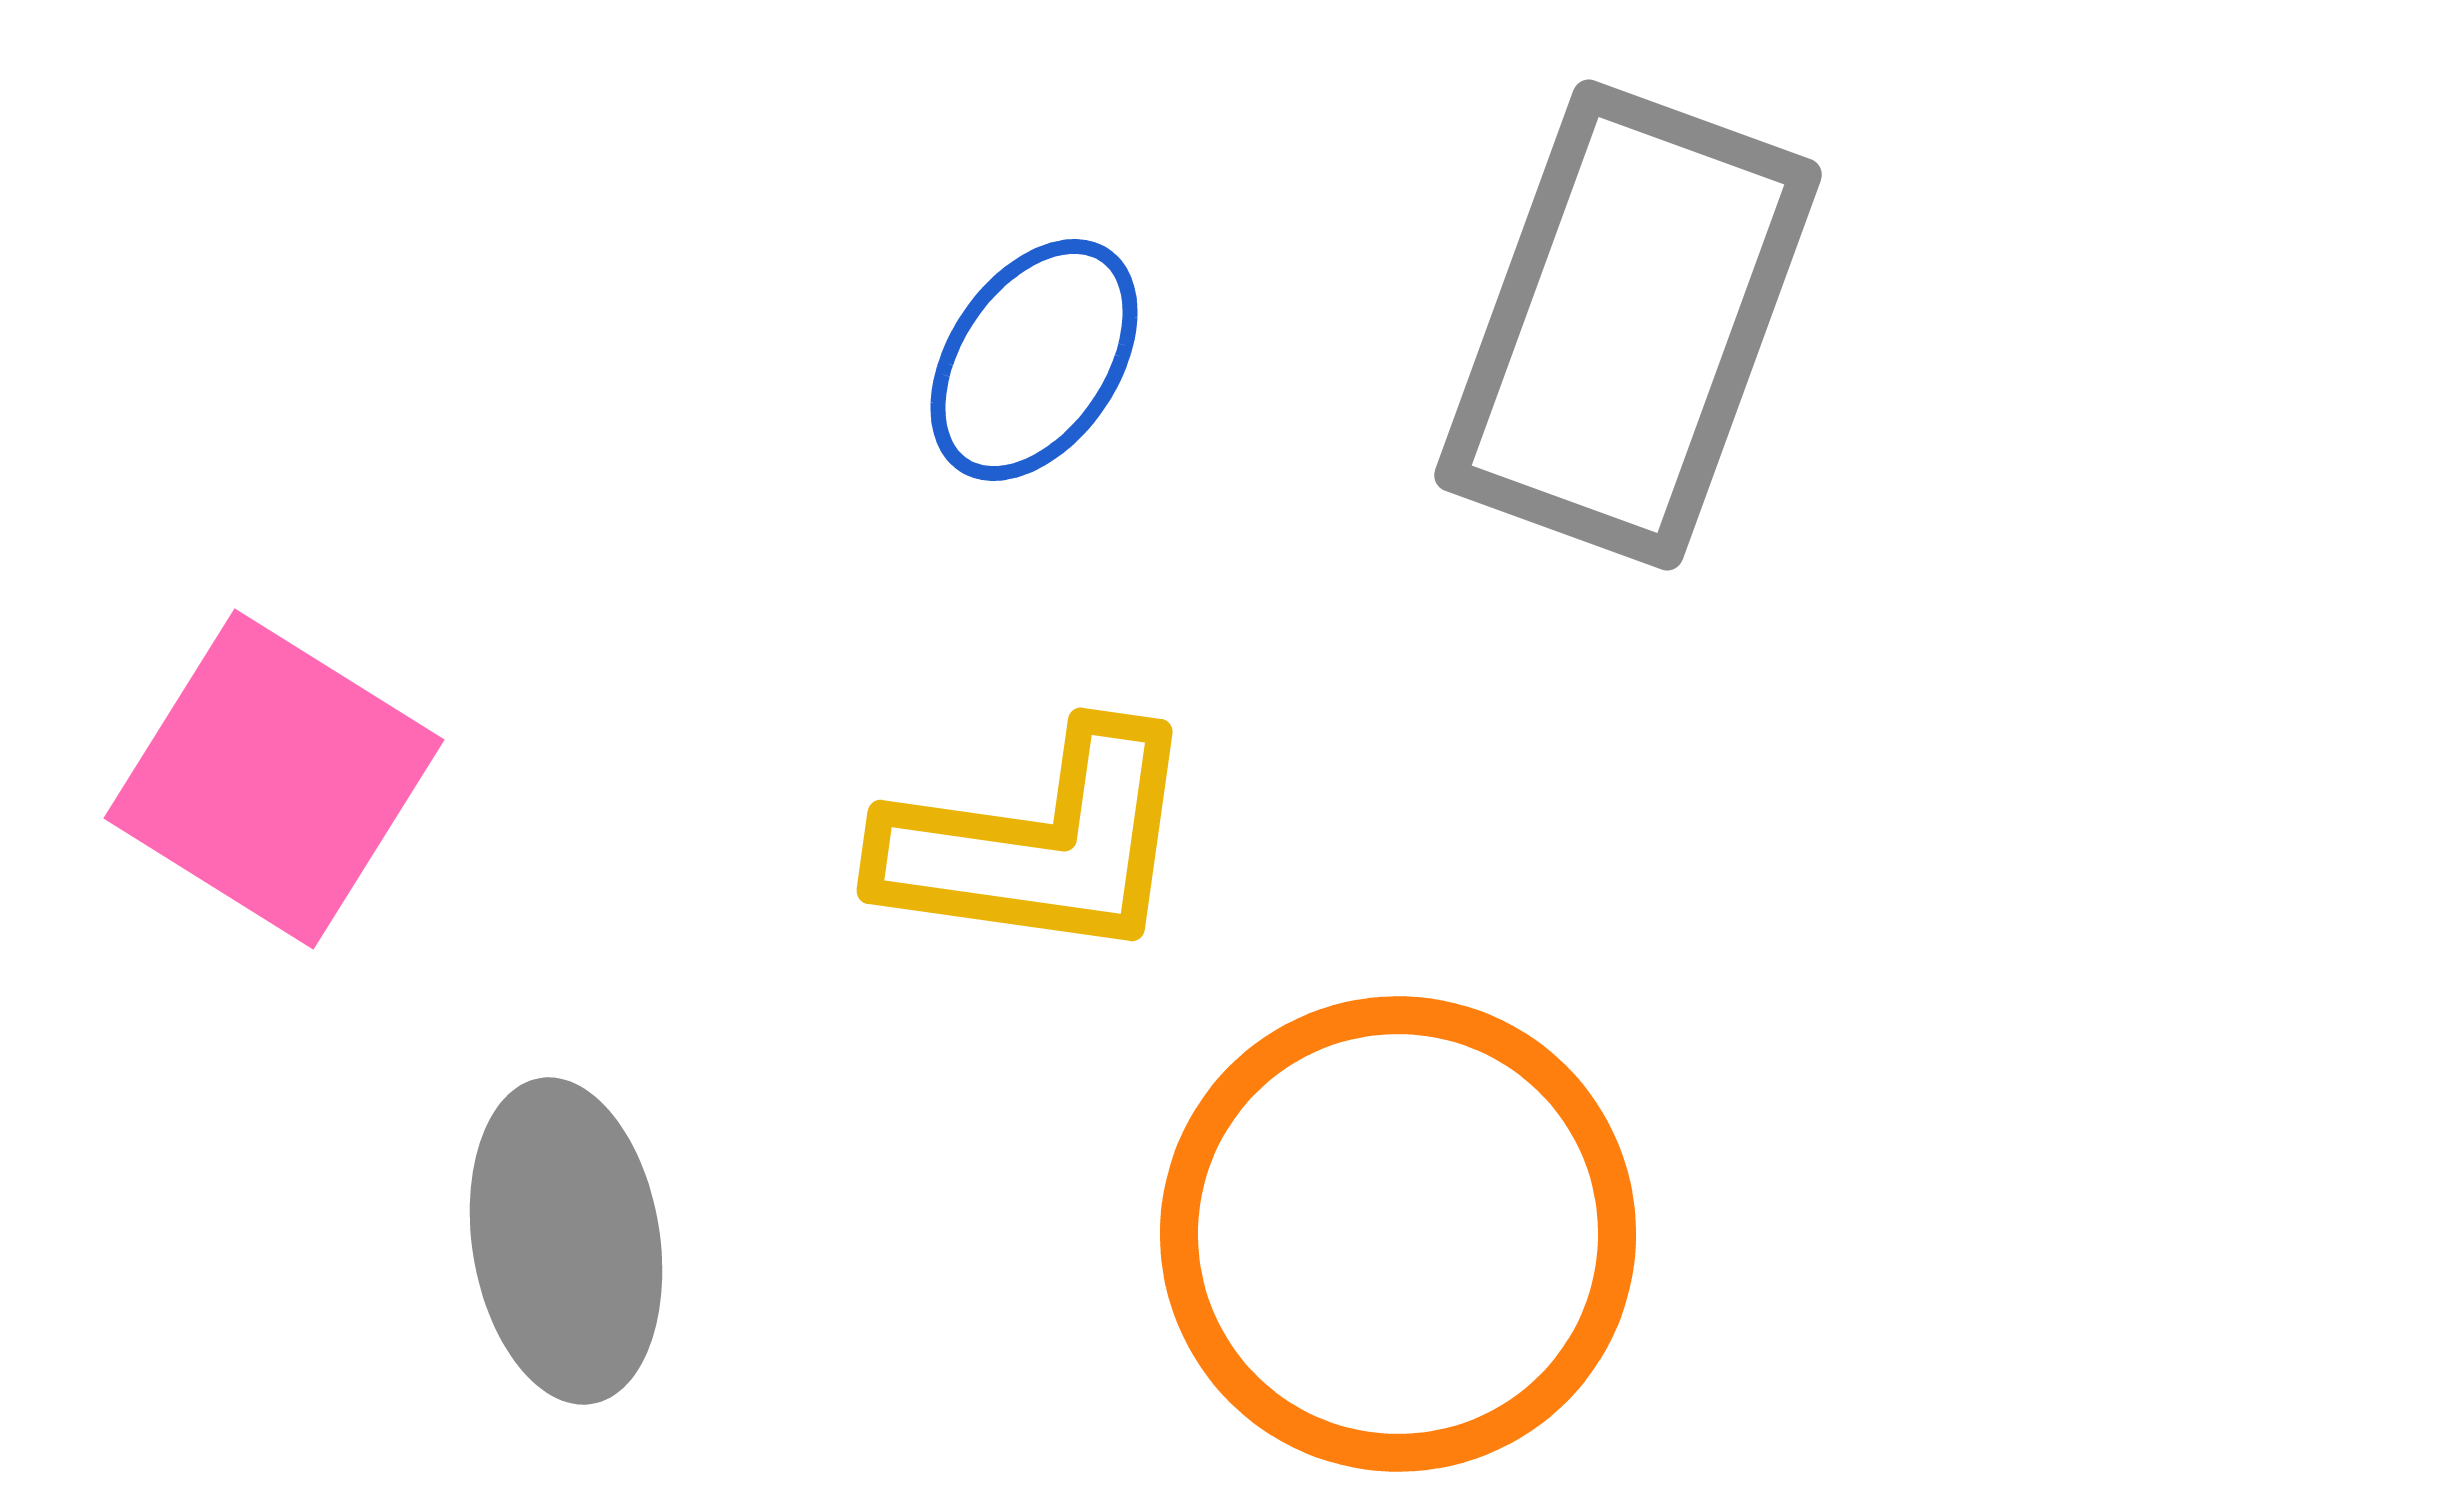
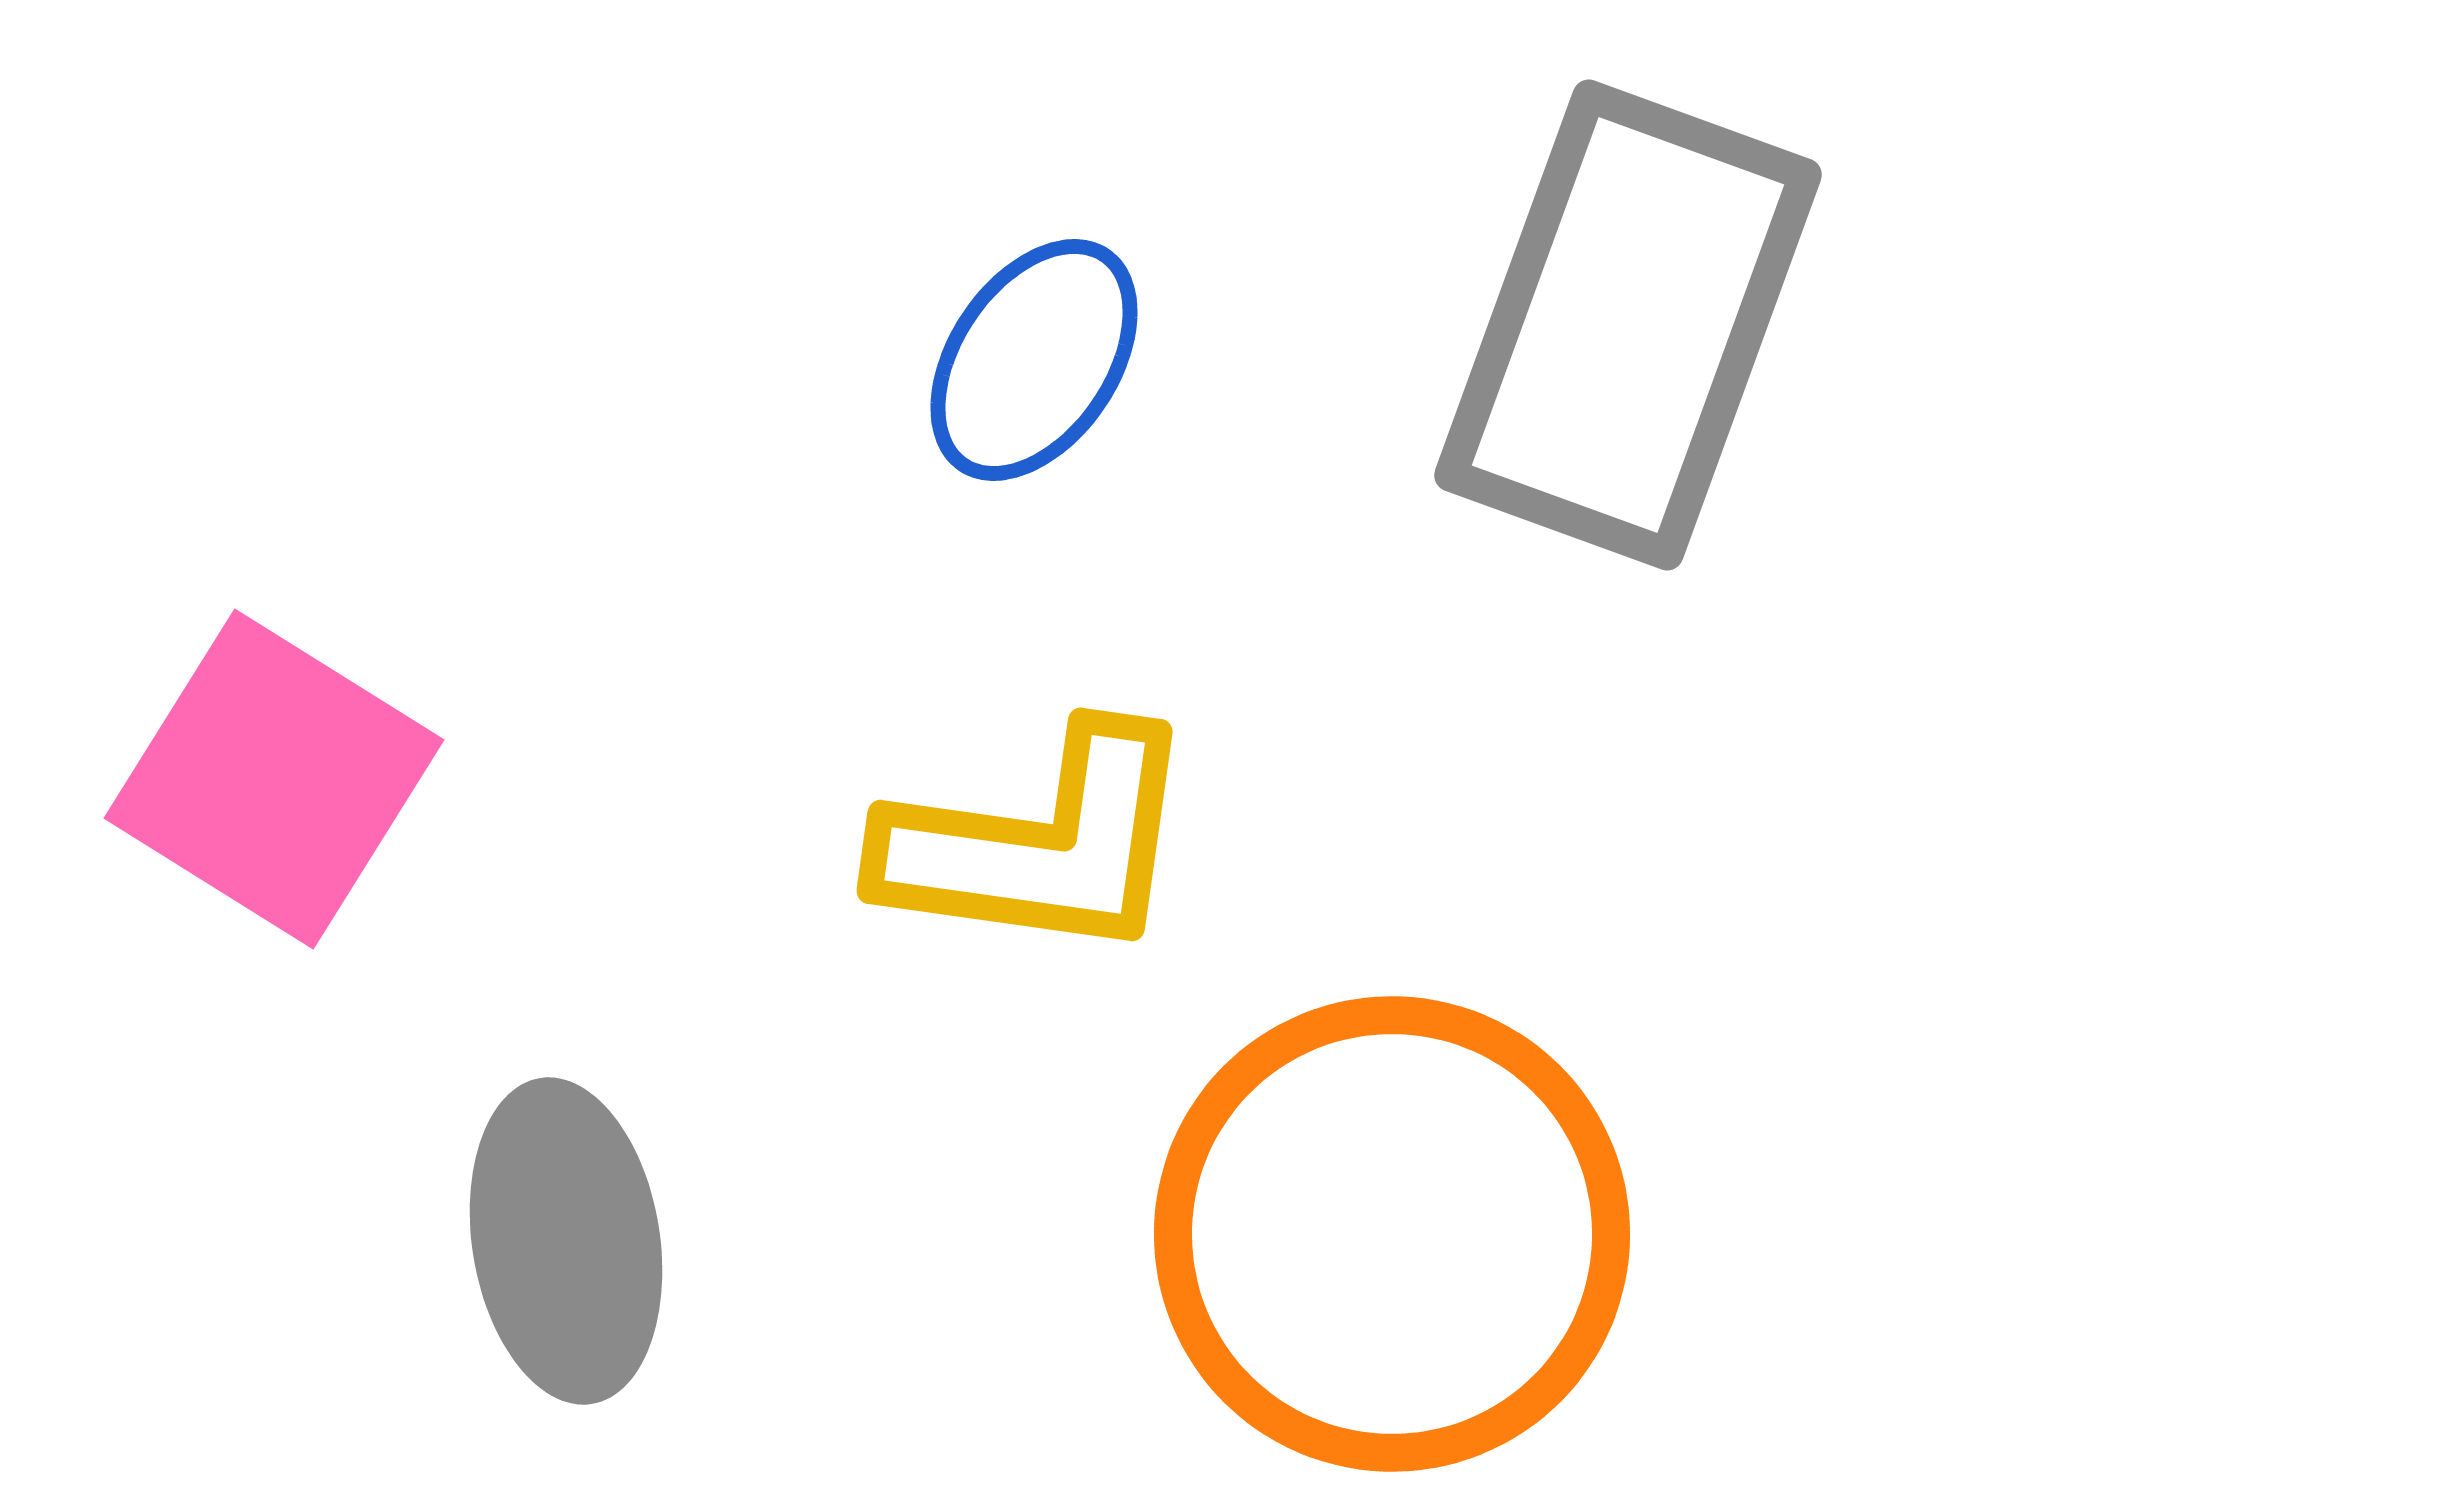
orange circle: moved 6 px left
